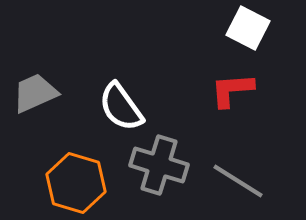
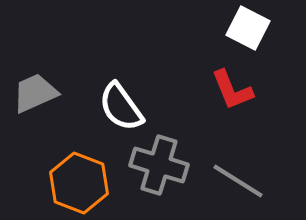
red L-shape: rotated 108 degrees counterclockwise
orange hexagon: moved 3 px right; rotated 4 degrees clockwise
